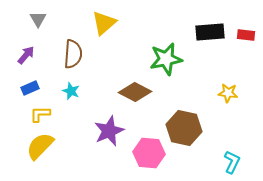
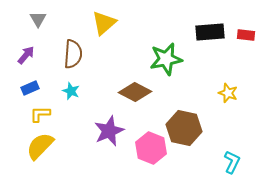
yellow star: rotated 12 degrees clockwise
pink hexagon: moved 2 px right, 5 px up; rotated 16 degrees clockwise
